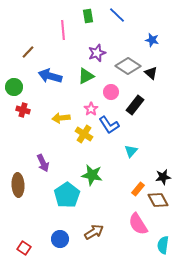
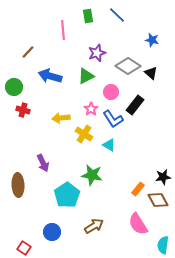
blue L-shape: moved 4 px right, 6 px up
cyan triangle: moved 22 px left, 6 px up; rotated 40 degrees counterclockwise
brown arrow: moved 6 px up
blue circle: moved 8 px left, 7 px up
